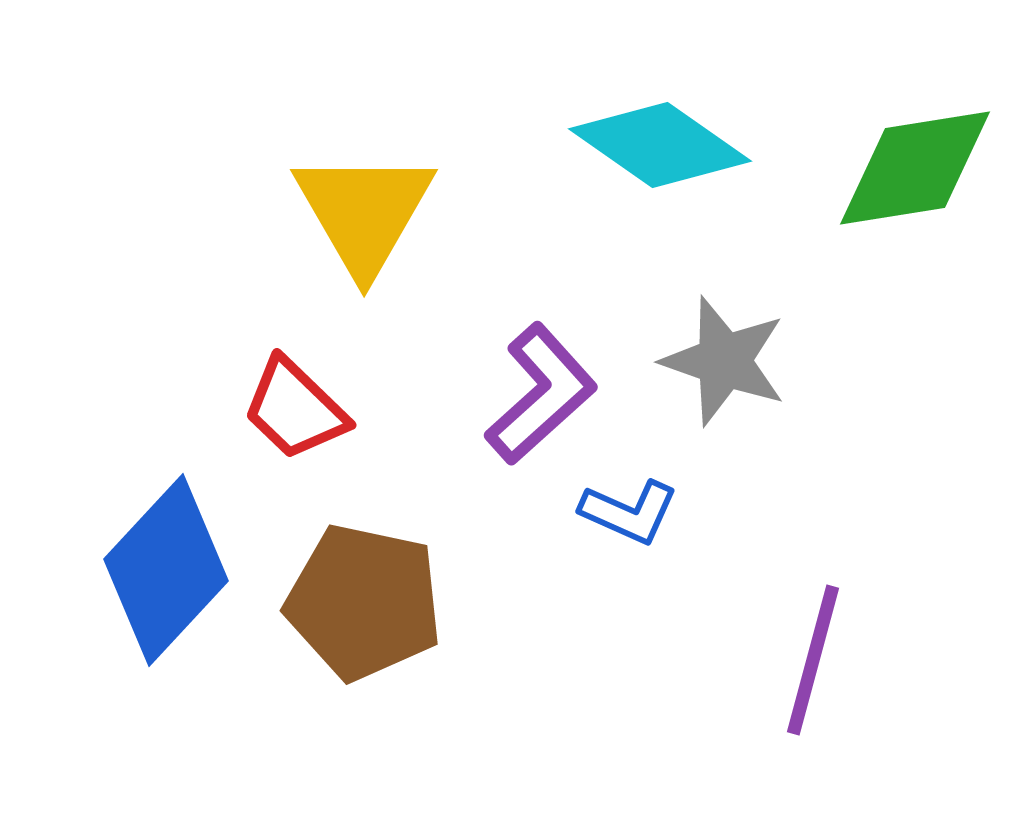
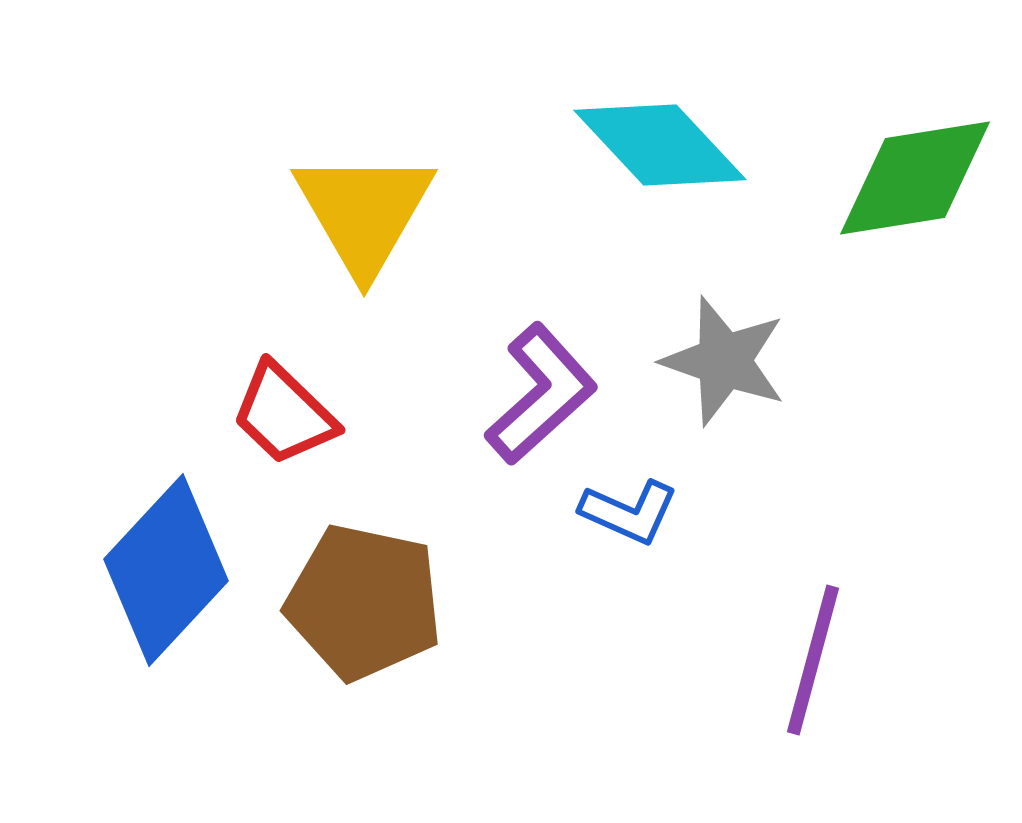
cyan diamond: rotated 12 degrees clockwise
green diamond: moved 10 px down
red trapezoid: moved 11 px left, 5 px down
